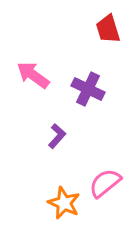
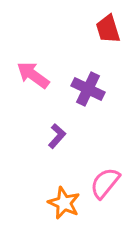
pink semicircle: rotated 12 degrees counterclockwise
